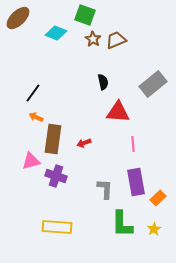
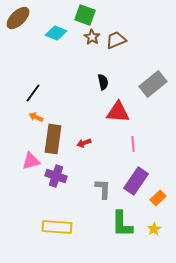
brown star: moved 1 px left, 2 px up
purple rectangle: moved 1 px up; rotated 44 degrees clockwise
gray L-shape: moved 2 px left
